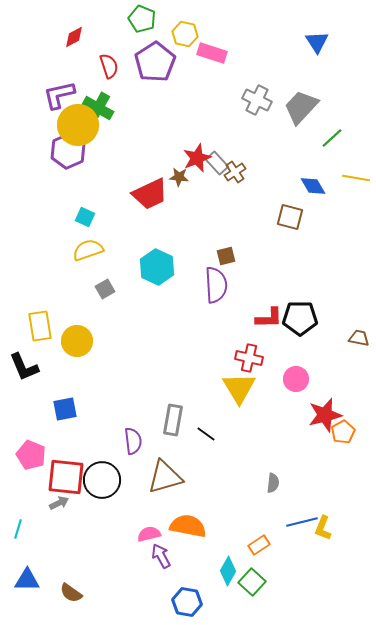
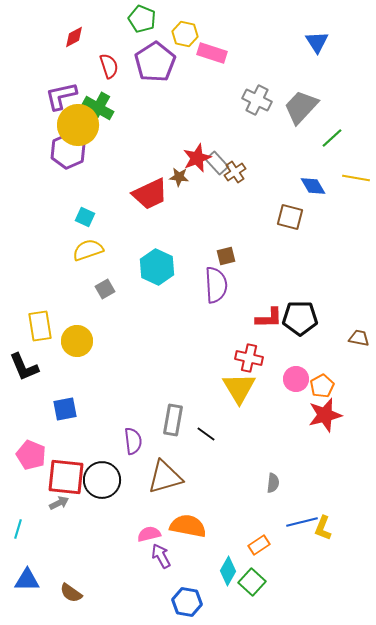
purple L-shape at (59, 95): moved 2 px right, 1 px down
orange pentagon at (343, 432): moved 21 px left, 46 px up
